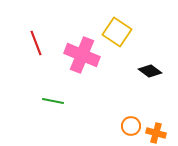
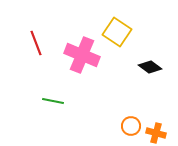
black diamond: moved 4 px up
